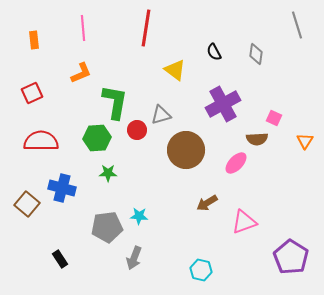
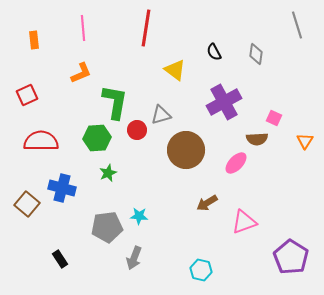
red square: moved 5 px left, 2 px down
purple cross: moved 1 px right, 2 px up
green star: rotated 24 degrees counterclockwise
